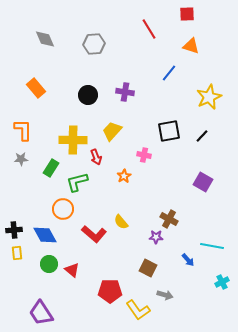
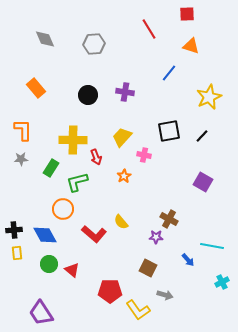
yellow trapezoid: moved 10 px right, 6 px down
